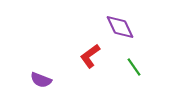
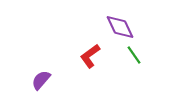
green line: moved 12 px up
purple semicircle: rotated 110 degrees clockwise
